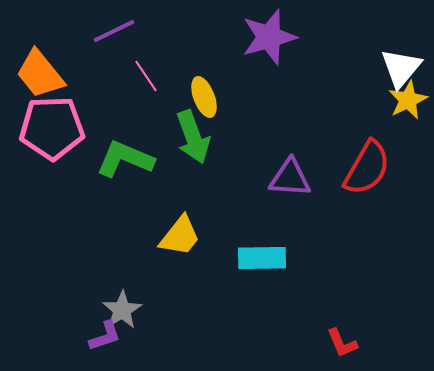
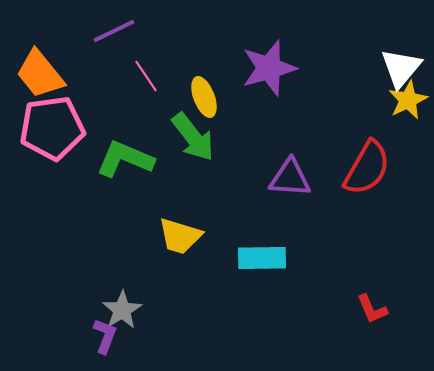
purple star: moved 31 px down
pink pentagon: rotated 6 degrees counterclockwise
green arrow: rotated 18 degrees counterclockwise
yellow trapezoid: rotated 69 degrees clockwise
purple L-shape: rotated 51 degrees counterclockwise
red L-shape: moved 30 px right, 34 px up
